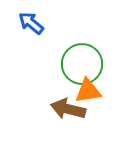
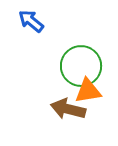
blue arrow: moved 2 px up
green circle: moved 1 px left, 2 px down
